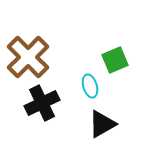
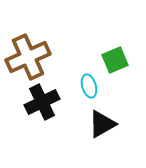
brown cross: rotated 21 degrees clockwise
cyan ellipse: moved 1 px left
black cross: moved 1 px up
